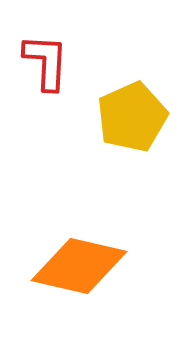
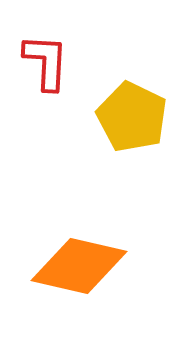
yellow pentagon: rotated 22 degrees counterclockwise
